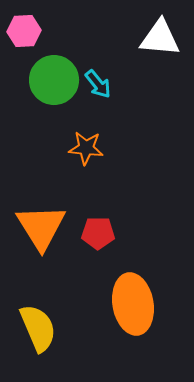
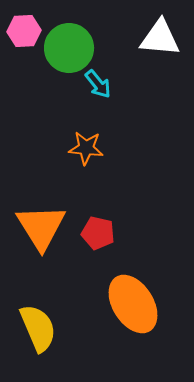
green circle: moved 15 px right, 32 px up
red pentagon: rotated 12 degrees clockwise
orange ellipse: rotated 22 degrees counterclockwise
